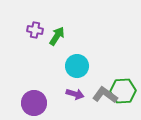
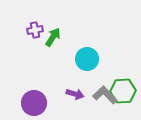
purple cross: rotated 21 degrees counterclockwise
green arrow: moved 4 px left, 1 px down
cyan circle: moved 10 px right, 7 px up
gray L-shape: rotated 10 degrees clockwise
